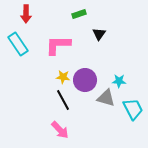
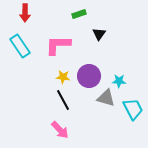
red arrow: moved 1 px left, 1 px up
cyan rectangle: moved 2 px right, 2 px down
purple circle: moved 4 px right, 4 px up
